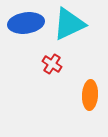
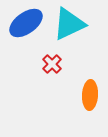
blue ellipse: rotated 28 degrees counterclockwise
red cross: rotated 12 degrees clockwise
